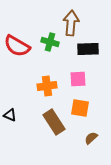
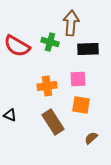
orange square: moved 1 px right, 3 px up
brown rectangle: moved 1 px left
